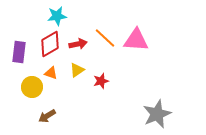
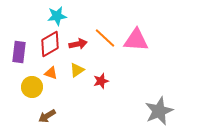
gray star: moved 2 px right, 3 px up
